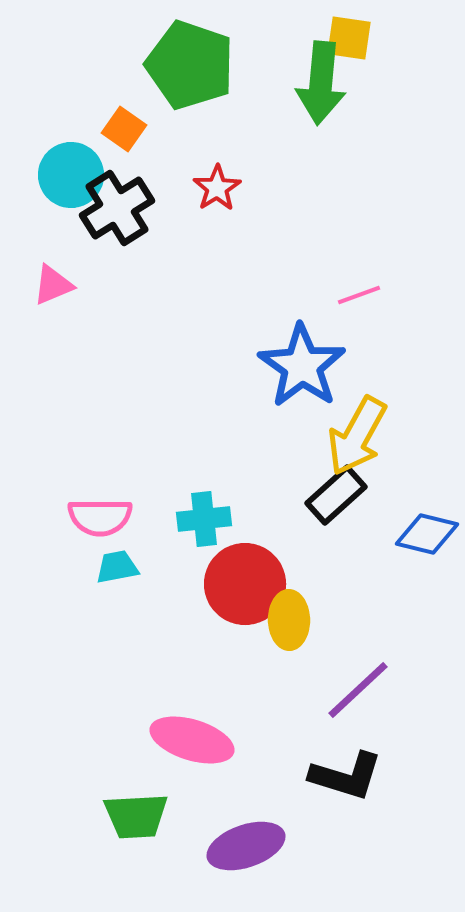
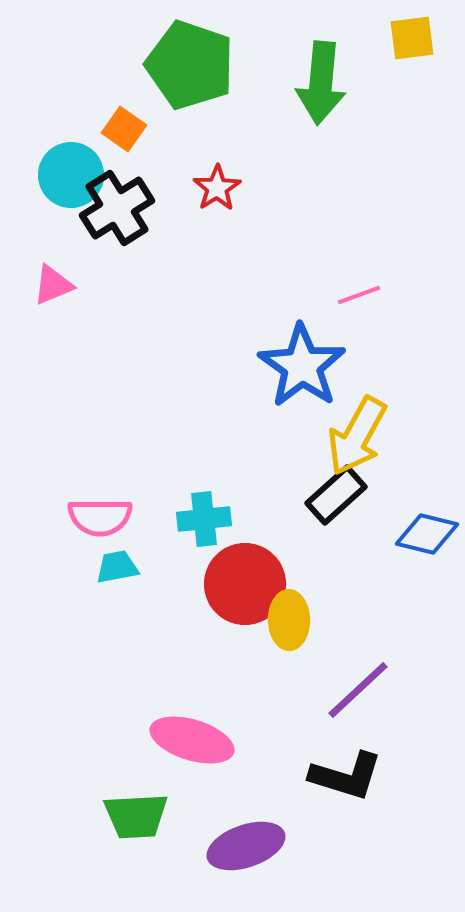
yellow square: moved 63 px right; rotated 15 degrees counterclockwise
